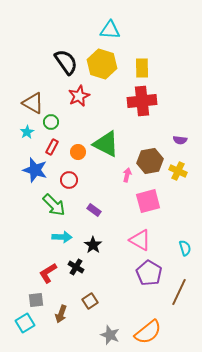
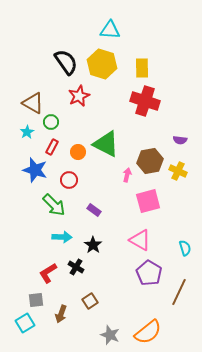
red cross: moved 3 px right; rotated 24 degrees clockwise
